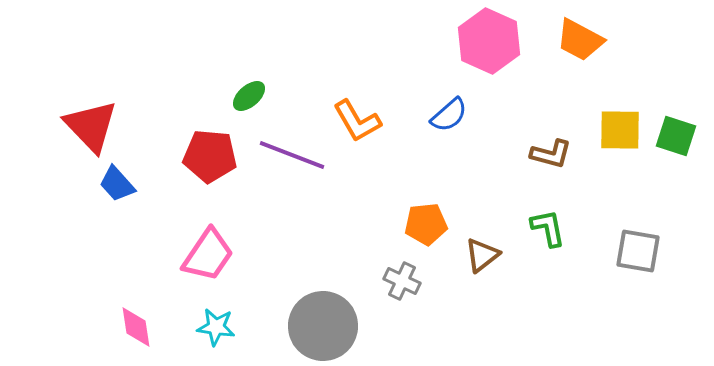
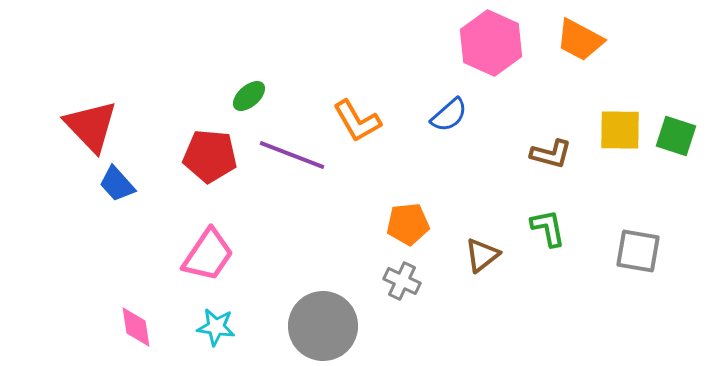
pink hexagon: moved 2 px right, 2 px down
orange pentagon: moved 18 px left
